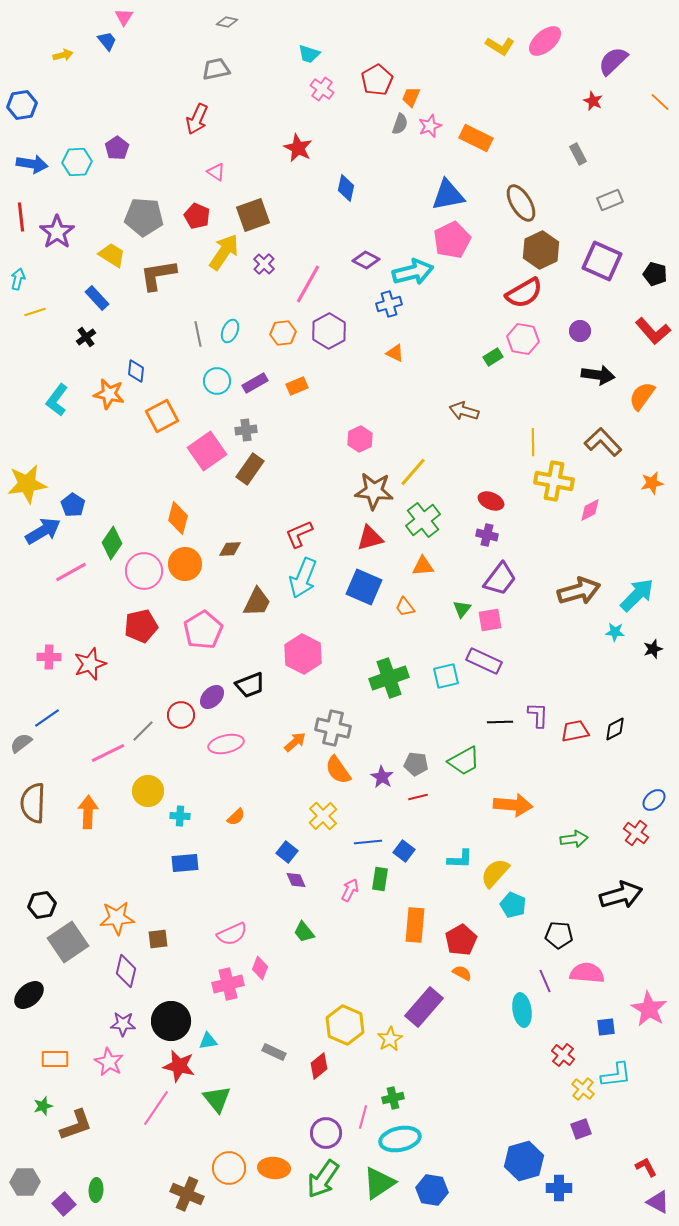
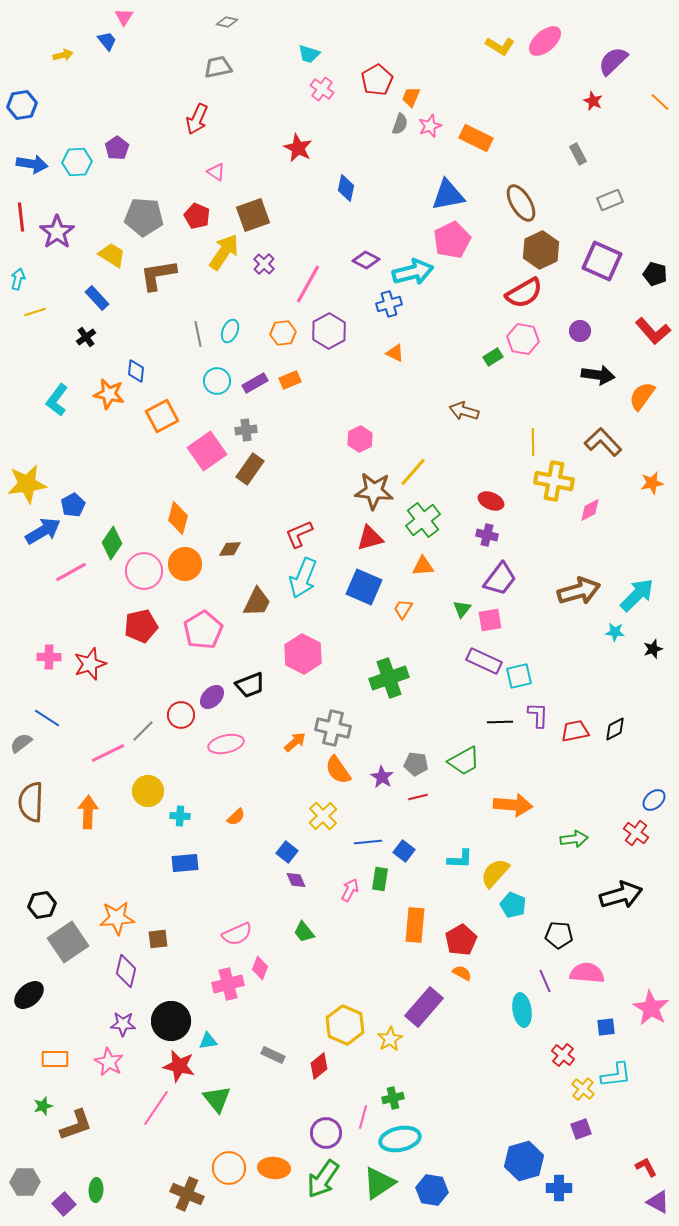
gray trapezoid at (216, 69): moved 2 px right, 2 px up
orange rectangle at (297, 386): moved 7 px left, 6 px up
blue pentagon at (73, 505): rotated 10 degrees clockwise
orange trapezoid at (405, 607): moved 2 px left, 2 px down; rotated 70 degrees clockwise
cyan square at (446, 676): moved 73 px right
blue line at (47, 718): rotated 68 degrees clockwise
brown semicircle at (33, 803): moved 2 px left, 1 px up
pink semicircle at (232, 934): moved 5 px right
pink star at (649, 1009): moved 2 px right, 1 px up
gray rectangle at (274, 1052): moved 1 px left, 3 px down
